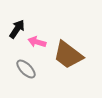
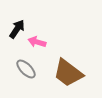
brown trapezoid: moved 18 px down
